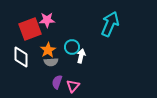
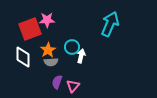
white diamond: moved 2 px right
